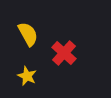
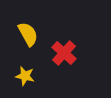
yellow star: moved 2 px left; rotated 12 degrees counterclockwise
